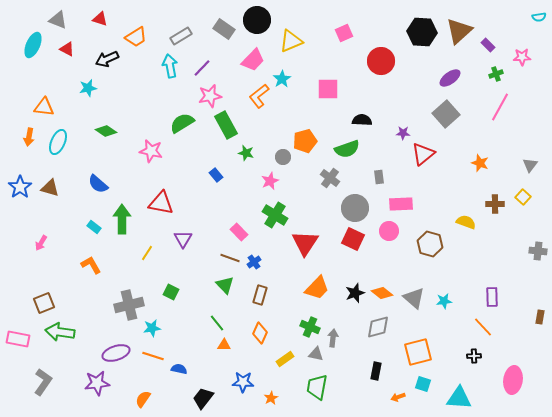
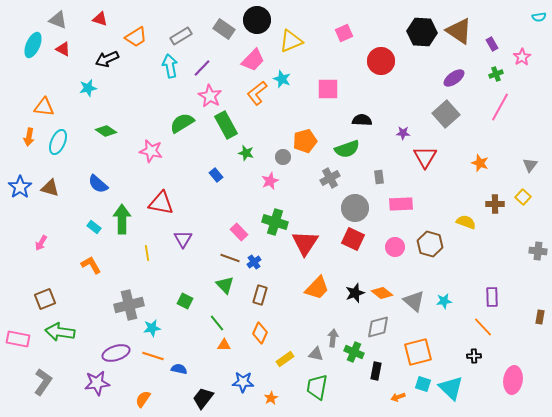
brown triangle at (459, 31): rotated 44 degrees counterclockwise
purple rectangle at (488, 45): moved 4 px right, 1 px up; rotated 16 degrees clockwise
red triangle at (67, 49): moved 4 px left
pink star at (522, 57): rotated 30 degrees counterclockwise
purple ellipse at (450, 78): moved 4 px right
cyan star at (282, 79): rotated 18 degrees counterclockwise
pink star at (210, 96): rotated 30 degrees counterclockwise
orange L-shape at (259, 96): moved 2 px left, 3 px up
red triangle at (423, 154): moved 2 px right, 3 px down; rotated 20 degrees counterclockwise
gray cross at (330, 178): rotated 24 degrees clockwise
green cross at (275, 215): moved 7 px down; rotated 15 degrees counterclockwise
pink circle at (389, 231): moved 6 px right, 16 px down
yellow line at (147, 253): rotated 42 degrees counterclockwise
green square at (171, 292): moved 14 px right, 9 px down
gray triangle at (414, 298): moved 3 px down
brown square at (44, 303): moved 1 px right, 4 px up
green cross at (310, 327): moved 44 px right, 25 px down
cyan triangle at (459, 398): moved 8 px left, 10 px up; rotated 40 degrees clockwise
